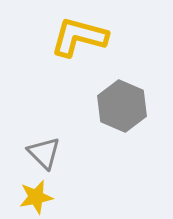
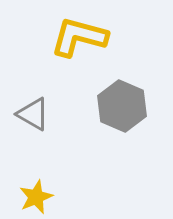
gray triangle: moved 11 px left, 39 px up; rotated 15 degrees counterclockwise
yellow star: rotated 12 degrees counterclockwise
